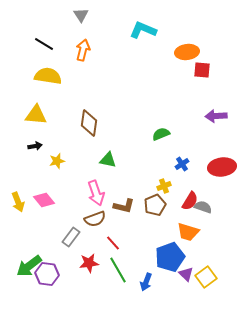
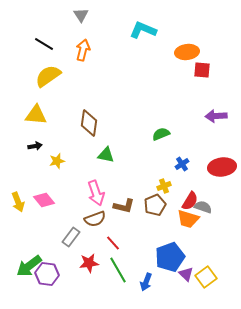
yellow semicircle: rotated 44 degrees counterclockwise
green triangle: moved 2 px left, 5 px up
orange trapezoid: moved 13 px up
